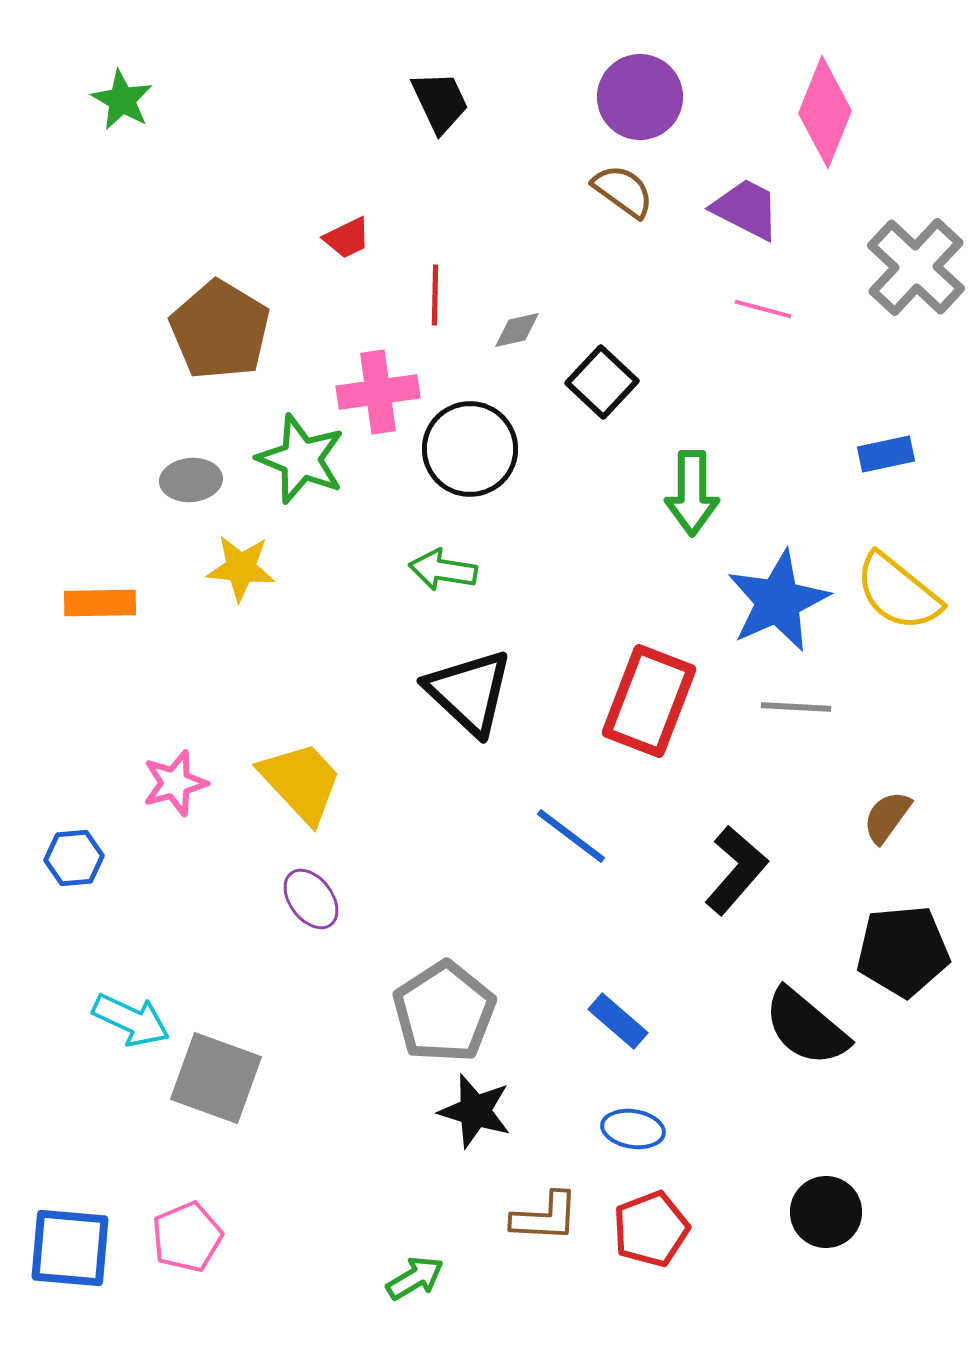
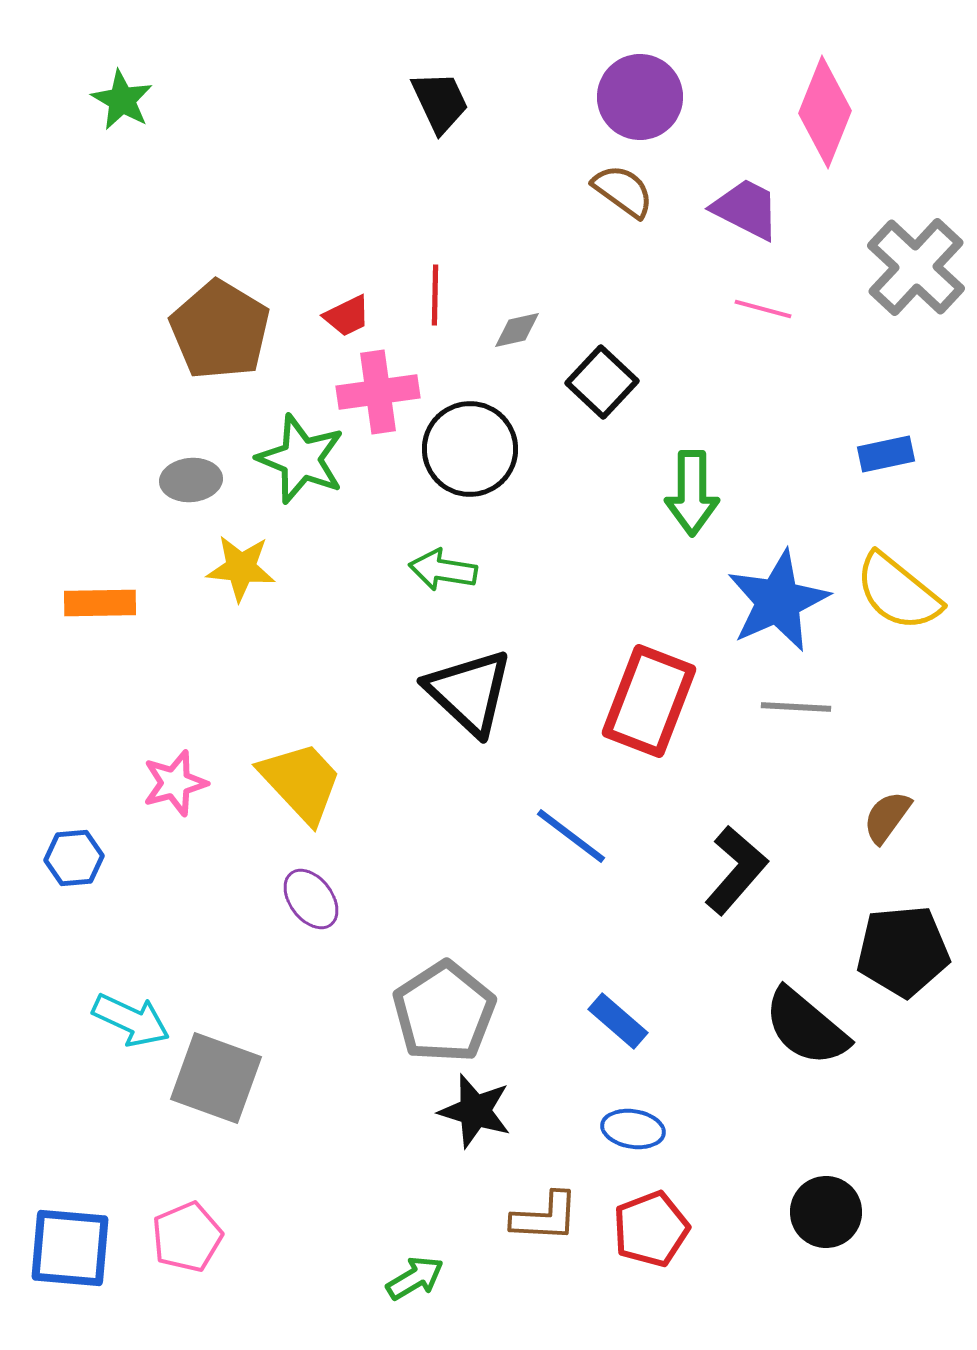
red trapezoid at (347, 238): moved 78 px down
